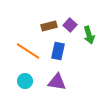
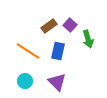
brown rectangle: rotated 21 degrees counterclockwise
green arrow: moved 1 px left, 4 px down
purple triangle: rotated 36 degrees clockwise
